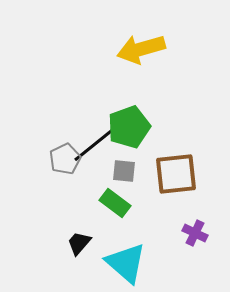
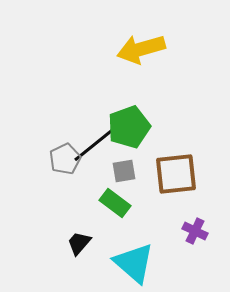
gray square: rotated 15 degrees counterclockwise
purple cross: moved 2 px up
cyan triangle: moved 8 px right
